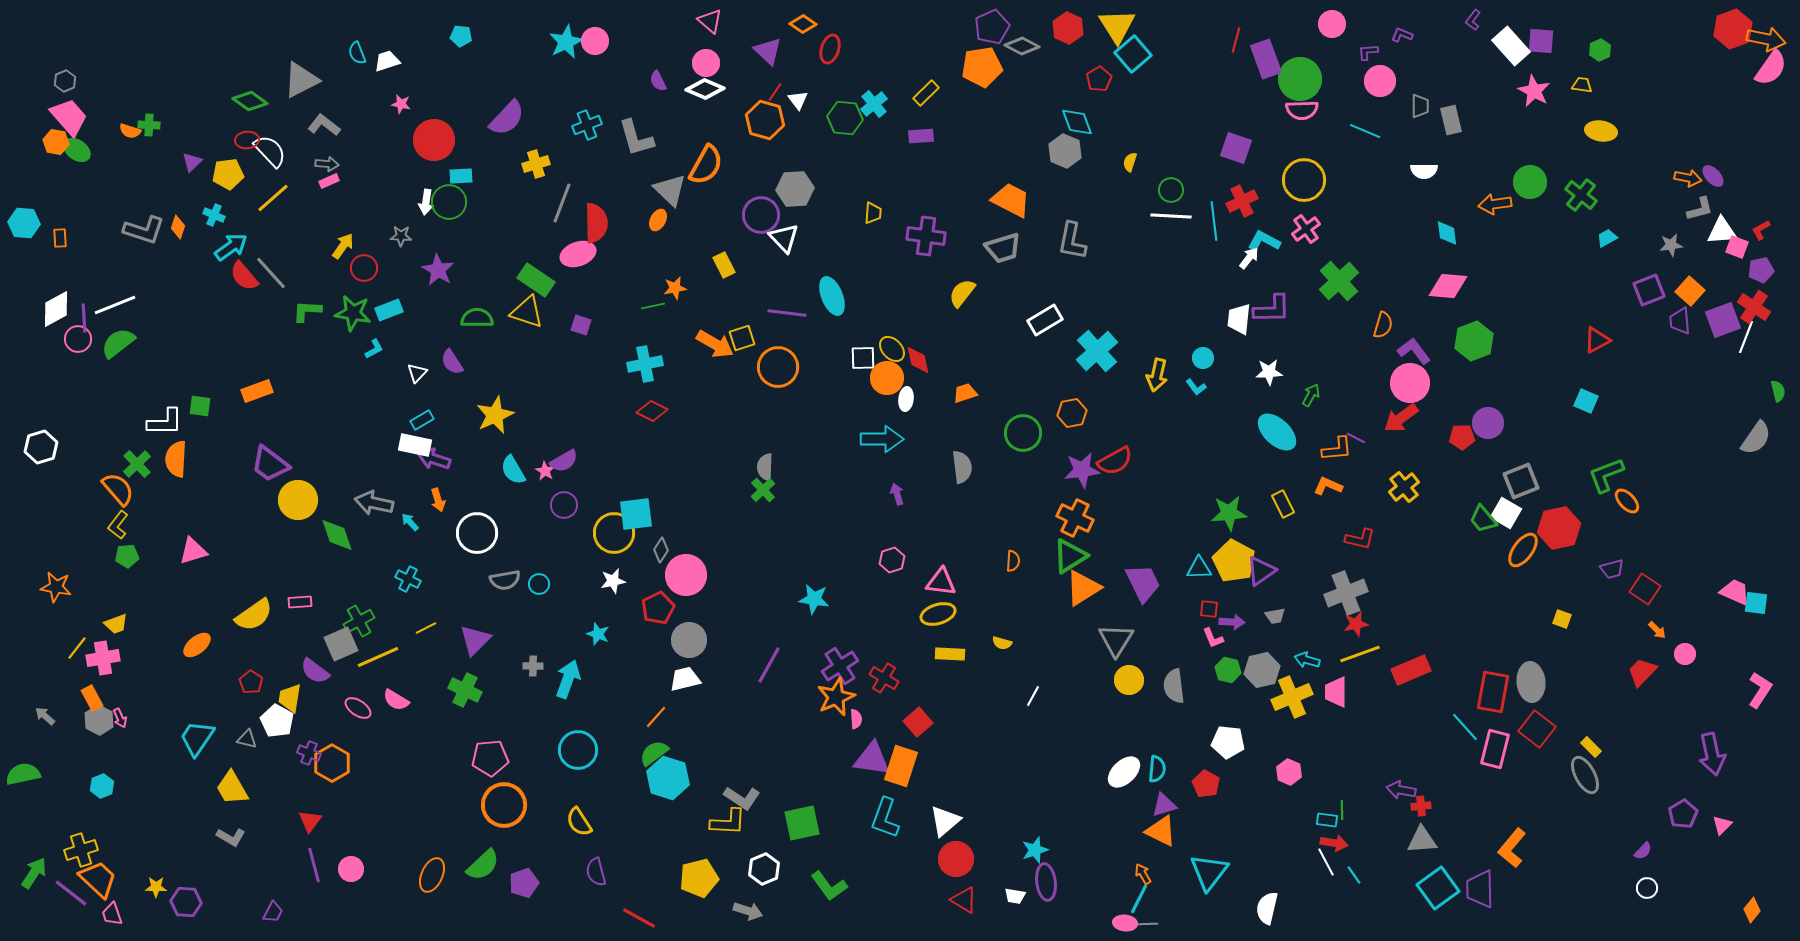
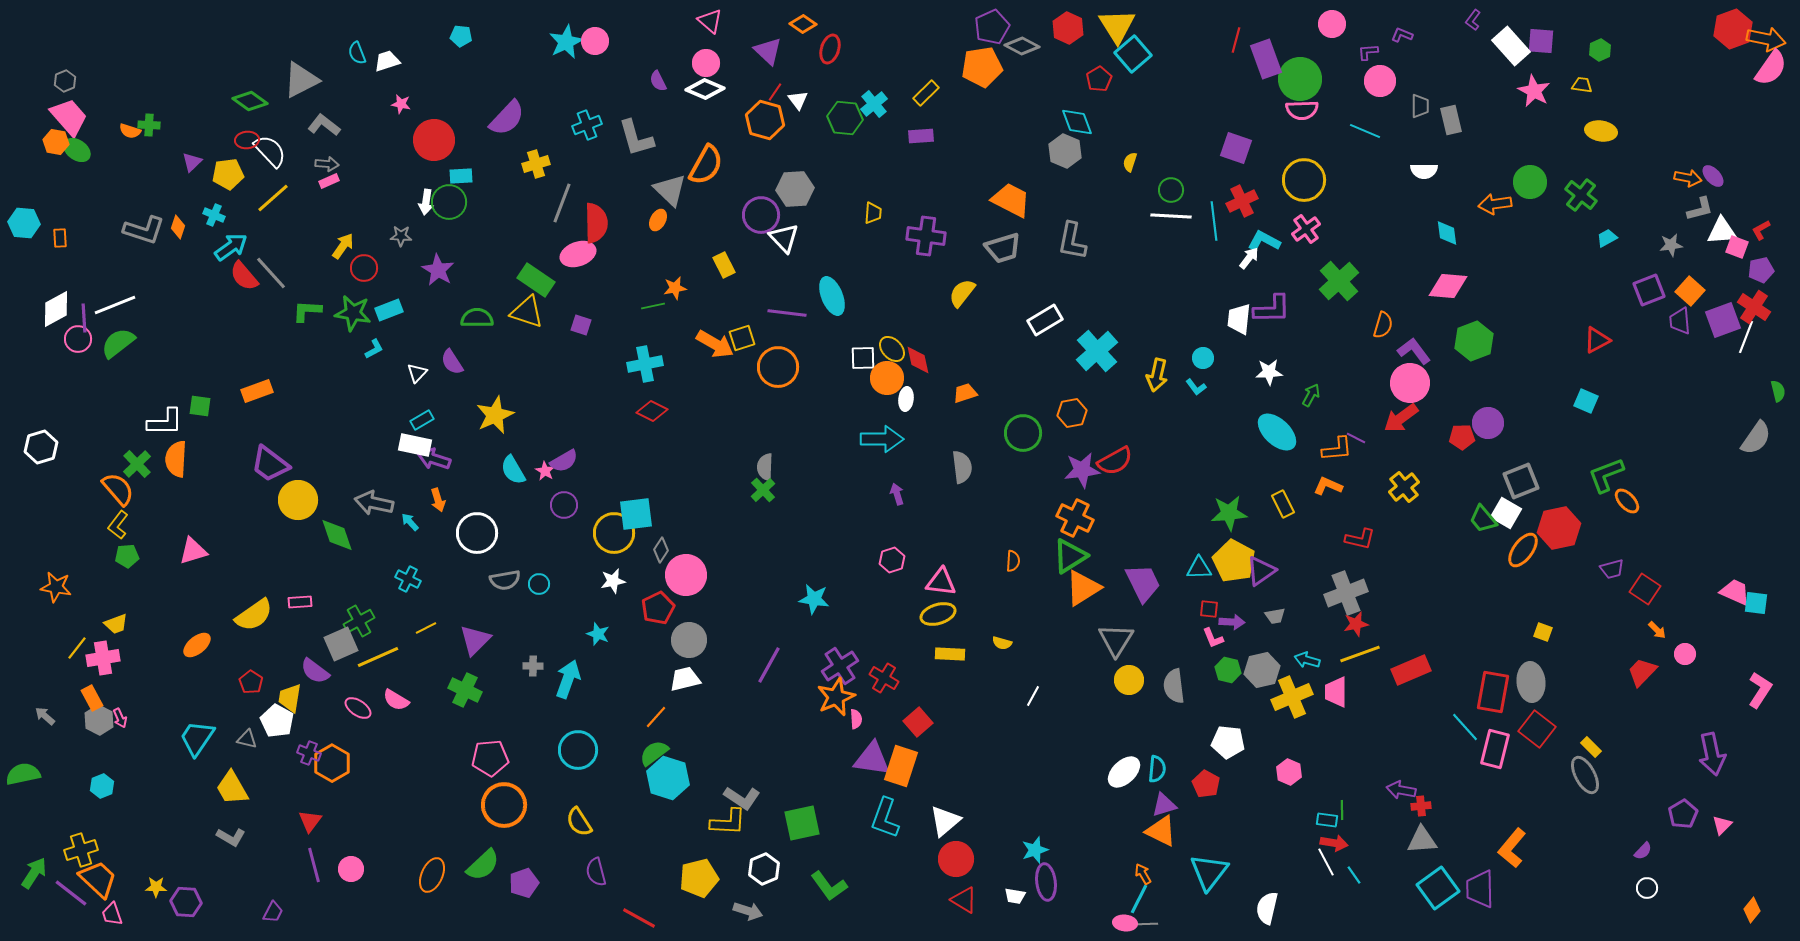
yellow square at (1562, 619): moved 19 px left, 13 px down
